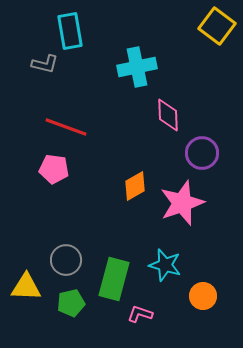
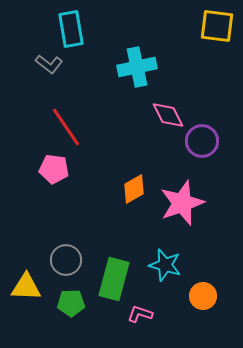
yellow square: rotated 30 degrees counterclockwise
cyan rectangle: moved 1 px right, 2 px up
gray L-shape: moved 4 px right; rotated 24 degrees clockwise
pink diamond: rotated 24 degrees counterclockwise
red line: rotated 36 degrees clockwise
purple circle: moved 12 px up
orange diamond: moved 1 px left, 3 px down
green pentagon: rotated 12 degrees clockwise
